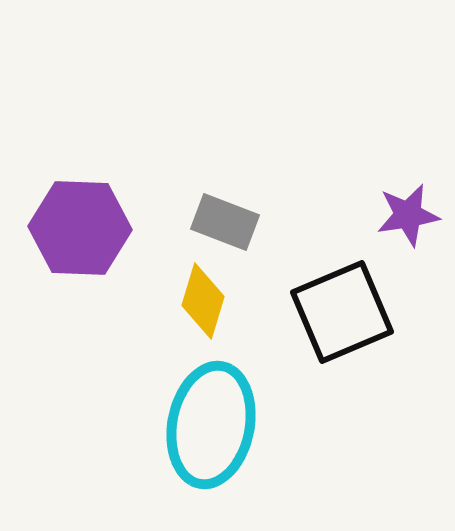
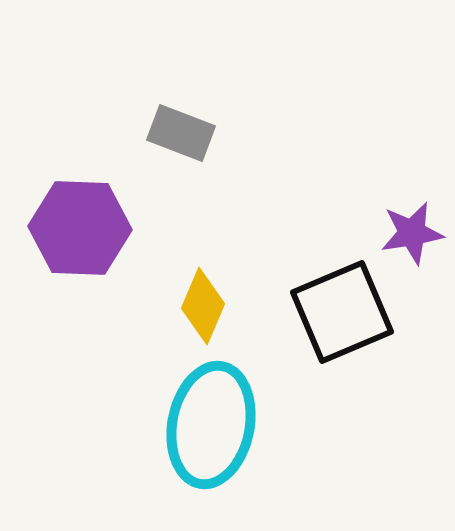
purple star: moved 4 px right, 18 px down
gray rectangle: moved 44 px left, 89 px up
yellow diamond: moved 5 px down; rotated 6 degrees clockwise
